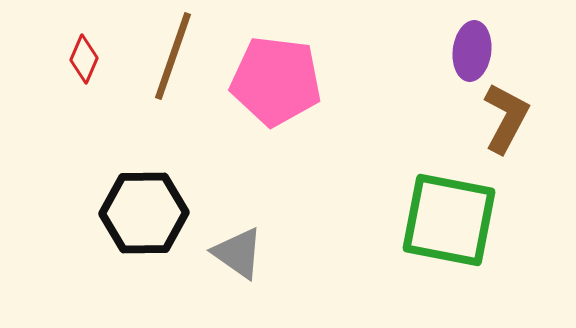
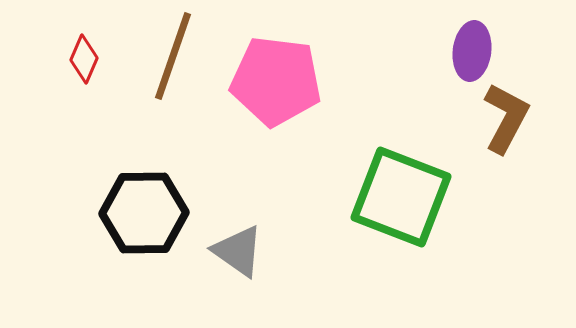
green square: moved 48 px left, 23 px up; rotated 10 degrees clockwise
gray triangle: moved 2 px up
